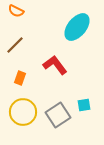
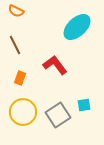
cyan ellipse: rotated 8 degrees clockwise
brown line: rotated 72 degrees counterclockwise
